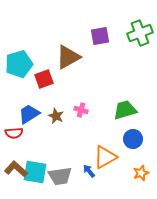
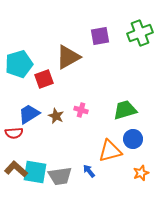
orange triangle: moved 5 px right, 6 px up; rotated 15 degrees clockwise
